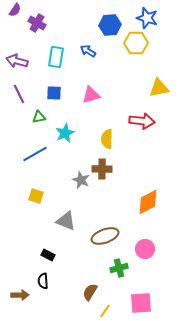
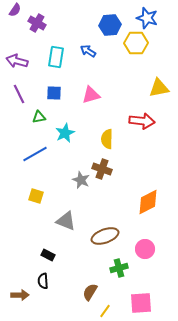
brown cross: rotated 18 degrees clockwise
